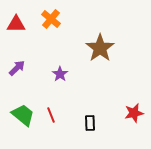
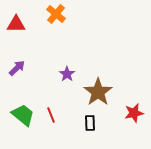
orange cross: moved 5 px right, 5 px up
brown star: moved 2 px left, 44 px down
purple star: moved 7 px right
